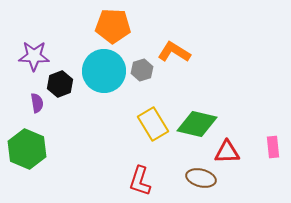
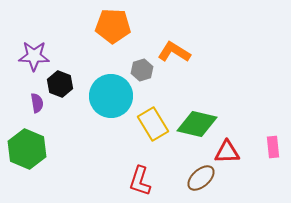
cyan circle: moved 7 px right, 25 px down
black hexagon: rotated 20 degrees counterclockwise
brown ellipse: rotated 56 degrees counterclockwise
